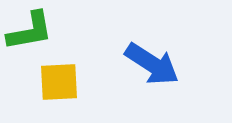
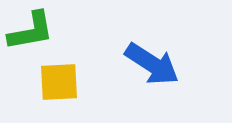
green L-shape: moved 1 px right
